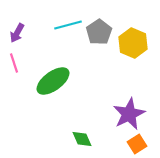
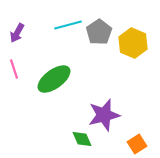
pink line: moved 6 px down
green ellipse: moved 1 px right, 2 px up
purple star: moved 25 px left, 1 px down; rotated 12 degrees clockwise
